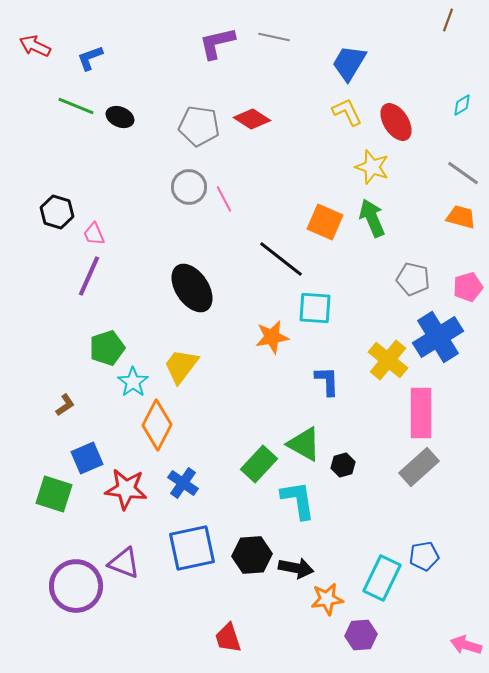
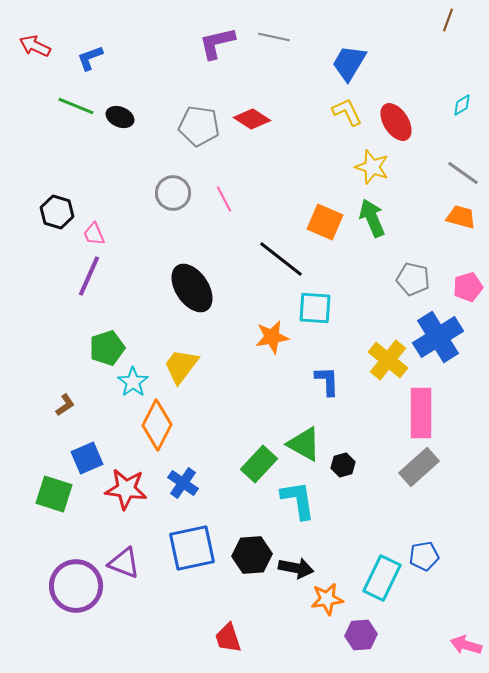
gray circle at (189, 187): moved 16 px left, 6 px down
